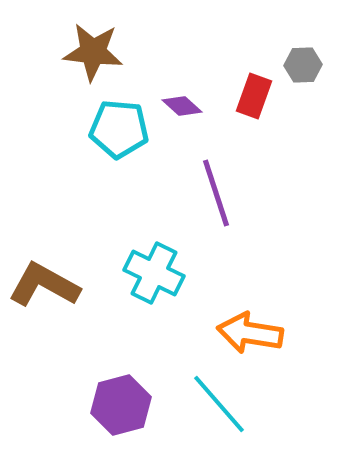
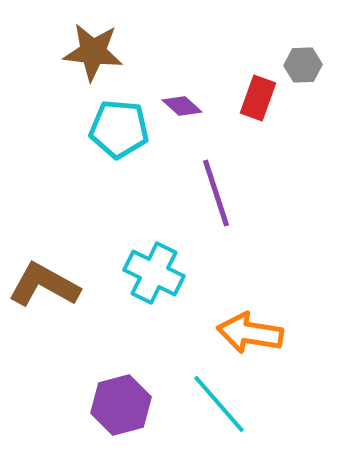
red rectangle: moved 4 px right, 2 px down
